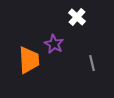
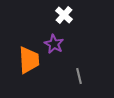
white cross: moved 13 px left, 2 px up
gray line: moved 13 px left, 13 px down
